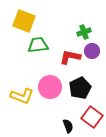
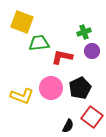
yellow square: moved 2 px left, 1 px down
green trapezoid: moved 1 px right, 2 px up
red L-shape: moved 8 px left
pink circle: moved 1 px right, 1 px down
black semicircle: rotated 48 degrees clockwise
